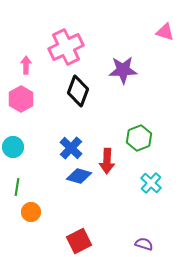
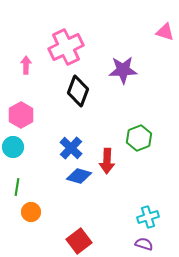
pink hexagon: moved 16 px down
cyan cross: moved 3 px left, 34 px down; rotated 30 degrees clockwise
red square: rotated 10 degrees counterclockwise
